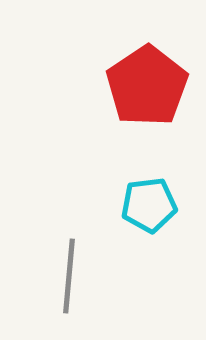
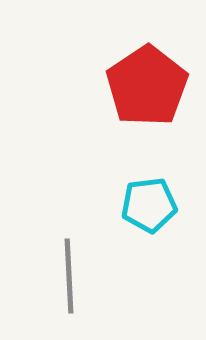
gray line: rotated 8 degrees counterclockwise
